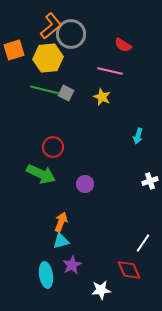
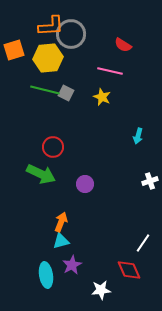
orange L-shape: rotated 36 degrees clockwise
